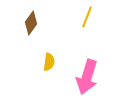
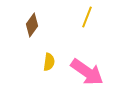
brown diamond: moved 1 px right, 2 px down
pink arrow: moved 5 px up; rotated 72 degrees counterclockwise
